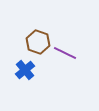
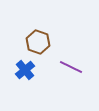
purple line: moved 6 px right, 14 px down
